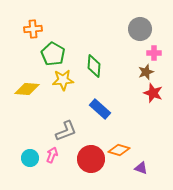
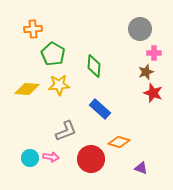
yellow star: moved 4 px left, 5 px down
orange diamond: moved 8 px up
pink arrow: moved 1 px left, 2 px down; rotated 77 degrees clockwise
